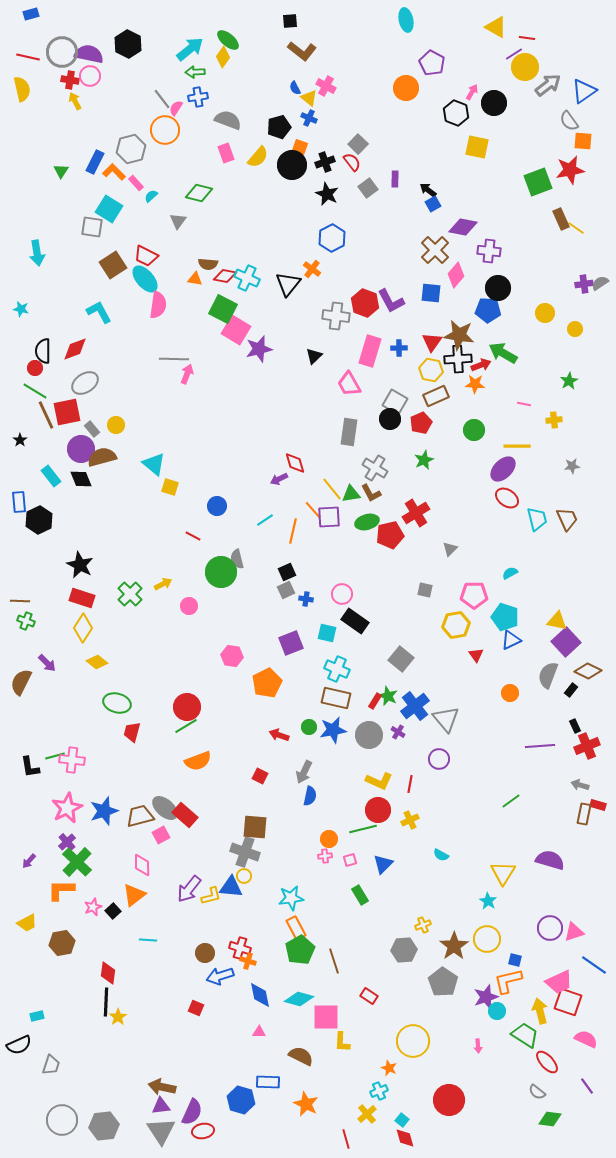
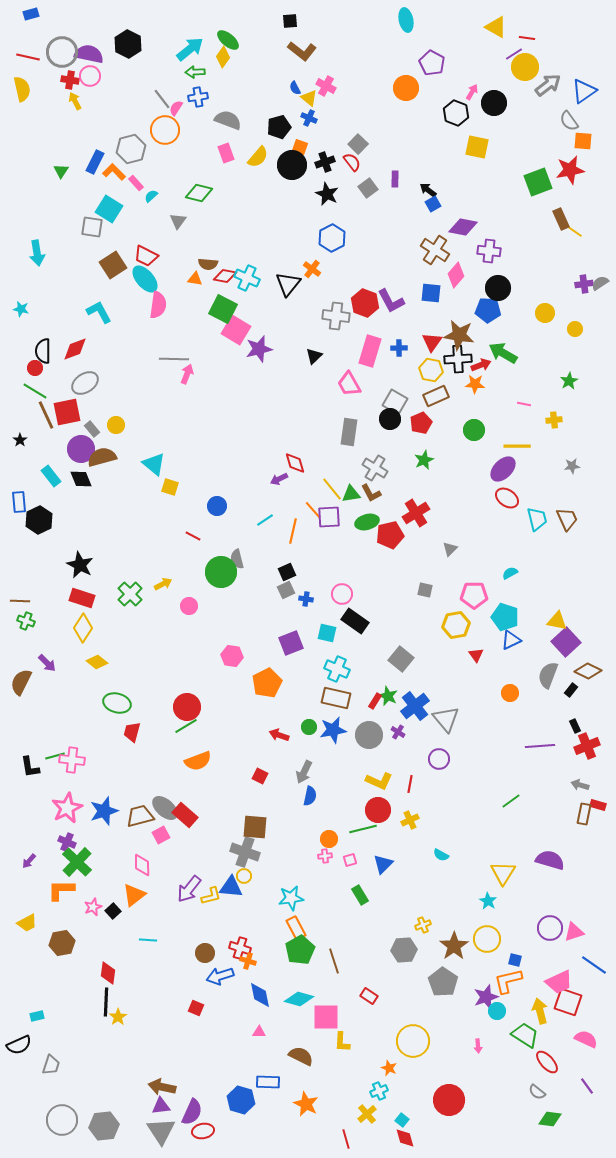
yellow line at (576, 228): moved 2 px left, 3 px down
brown cross at (435, 250): rotated 12 degrees counterclockwise
purple cross at (67, 842): rotated 24 degrees counterclockwise
